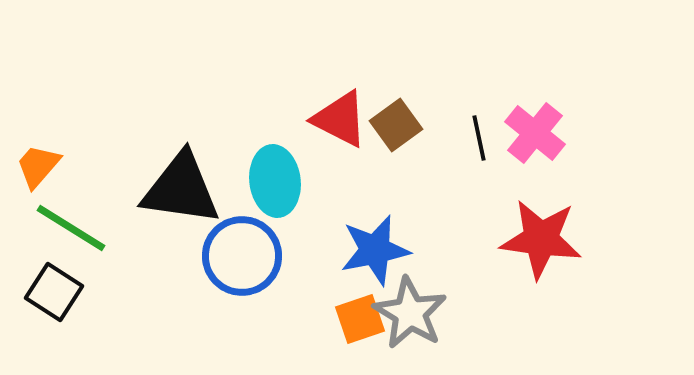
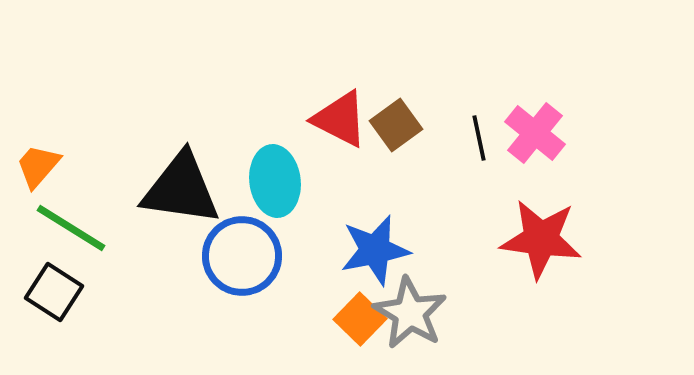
orange square: rotated 27 degrees counterclockwise
